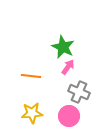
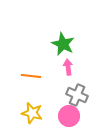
green star: moved 3 px up
pink arrow: rotated 42 degrees counterclockwise
gray cross: moved 2 px left, 3 px down
yellow star: rotated 20 degrees clockwise
